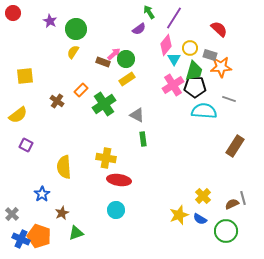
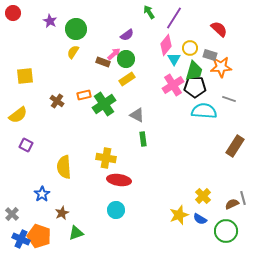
purple semicircle at (139, 29): moved 12 px left, 6 px down
orange rectangle at (81, 90): moved 3 px right, 5 px down; rotated 32 degrees clockwise
